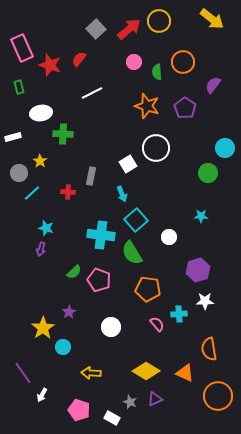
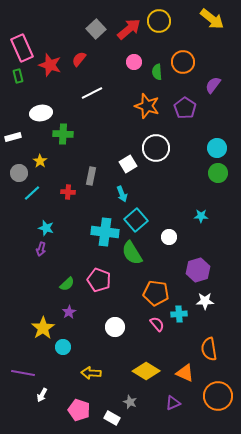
green rectangle at (19, 87): moved 1 px left, 11 px up
cyan circle at (225, 148): moved 8 px left
green circle at (208, 173): moved 10 px right
cyan cross at (101, 235): moved 4 px right, 3 px up
green semicircle at (74, 272): moved 7 px left, 12 px down
orange pentagon at (148, 289): moved 8 px right, 4 px down
white circle at (111, 327): moved 4 px right
purple line at (23, 373): rotated 45 degrees counterclockwise
purple triangle at (155, 399): moved 18 px right, 4 px down
